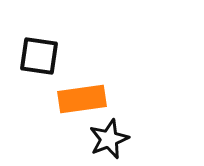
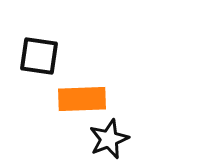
orange rectangle: rotated 6 degrees clockwise
